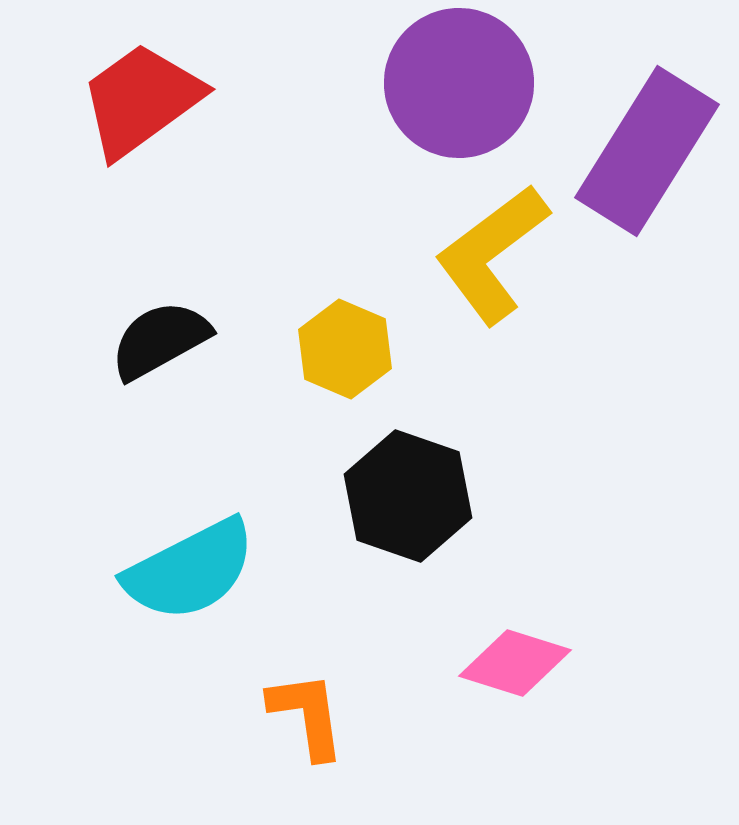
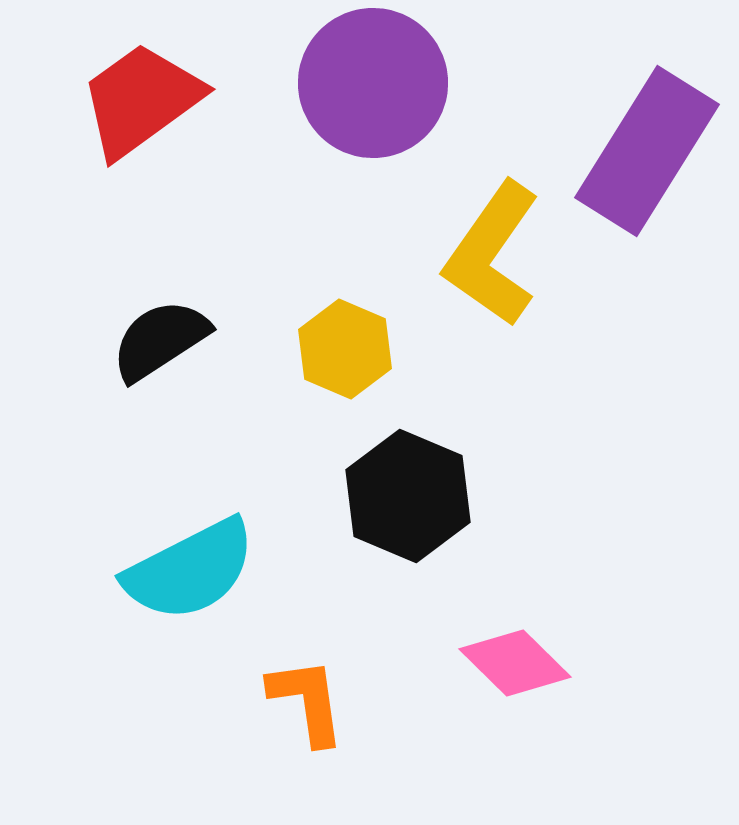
purple circle: moved 86 px left
yellow L-shape: rotated 18 degrees counterclockwise
black semicircle: rotated 4 degrees counterclockwise
black hexagon: rotated 4 degrees clockwise
pink diamond: rotated 27 degrees clockwise
orange L-shape: moved 14 px up
